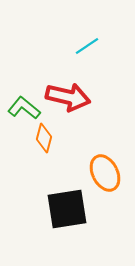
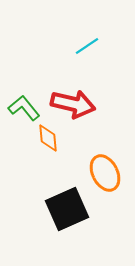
red arrow: moved 5 px right, 7 px down
green L-shape: rotated 12 degrees clockwise
orange diamond: moved 4 px right; rotated 20 degrees counterclockwise
black square: rotated 15 degrees counterclockwise
